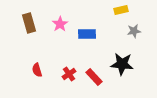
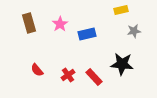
blue rectangle: rotated 12 degrees counterclockwise
red semicircle: rotated 24 degrees counterclockwise
red cross: moved 1 px left, 1 px down
